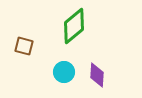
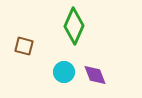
green diamond: rotated 27 degrees counterclockwise
purple diamond: moved 2 px left; rotated 25 degrees counterclockwise
